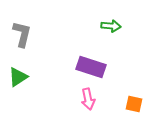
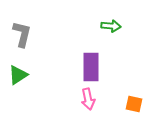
purple rectangle: rotated 72 degrees clockwise
green triangle: moved 2 px up
